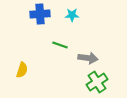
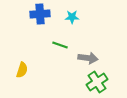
cyan star: moved 2 px down
